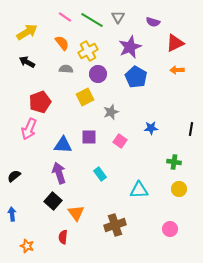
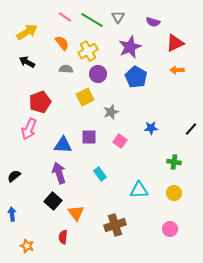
black line: rotated 32 degrees clockwise
yellow circle: moved 5 px left, 4 px down
